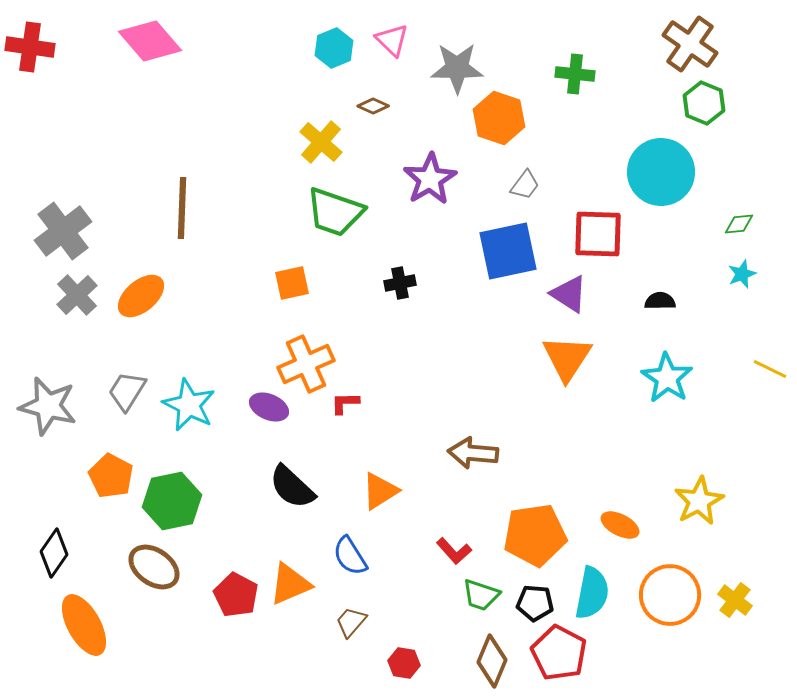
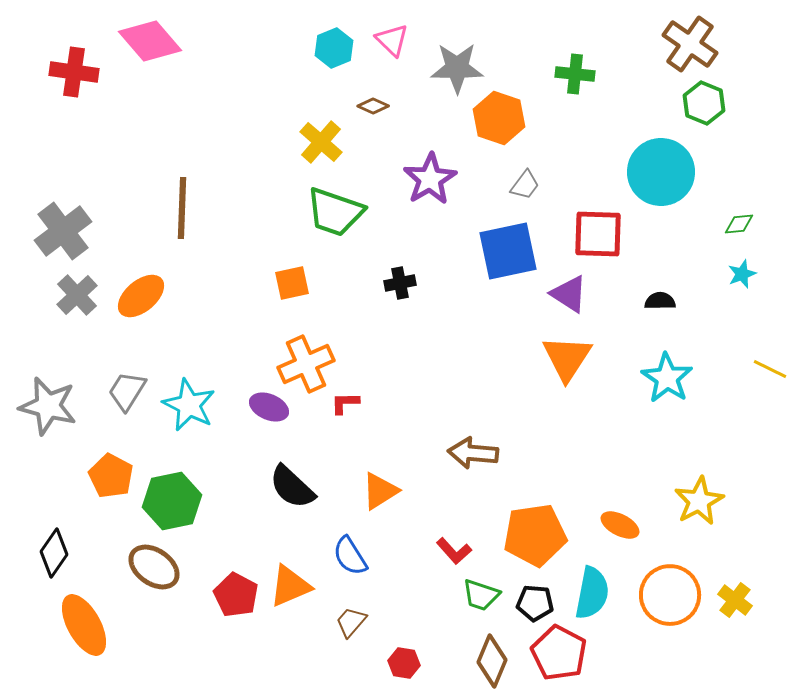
red cross at (30, 47): moved 44 px right, 25 px down
orange triangle at (290, 584): moved 2 px down
